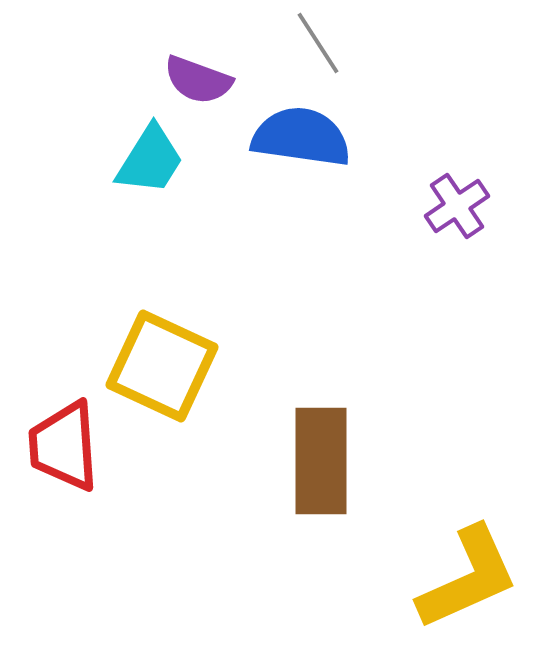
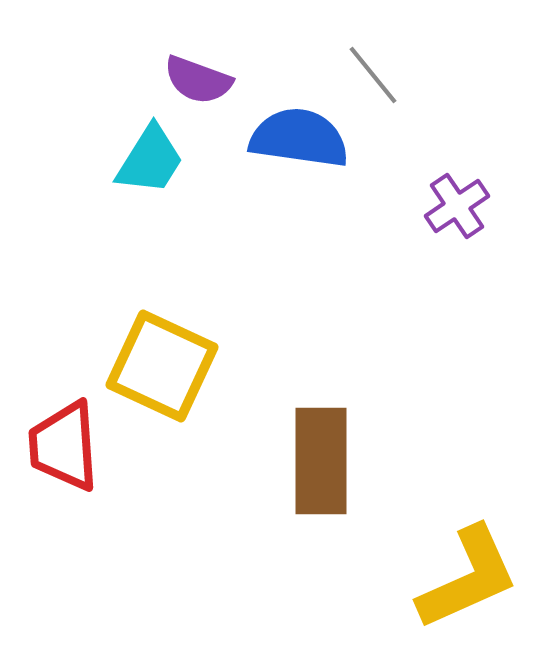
gray line: moved 55 px right, 32 px down; rotated 6 degrees counterclockwise
blue semicircle: moved 2 px left, 1 px down
